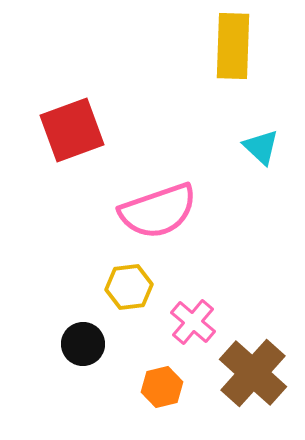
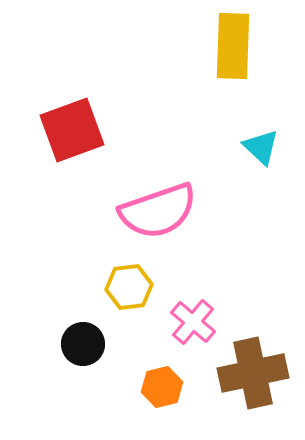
brown cross: rotated 36 degrees clockwise
